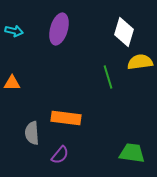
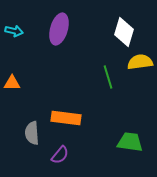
green trapezoid: moved 2 px left, 11 px up
